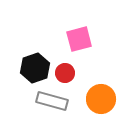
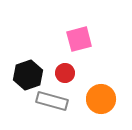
black hexagon: moved 7 px left, 7 px down
